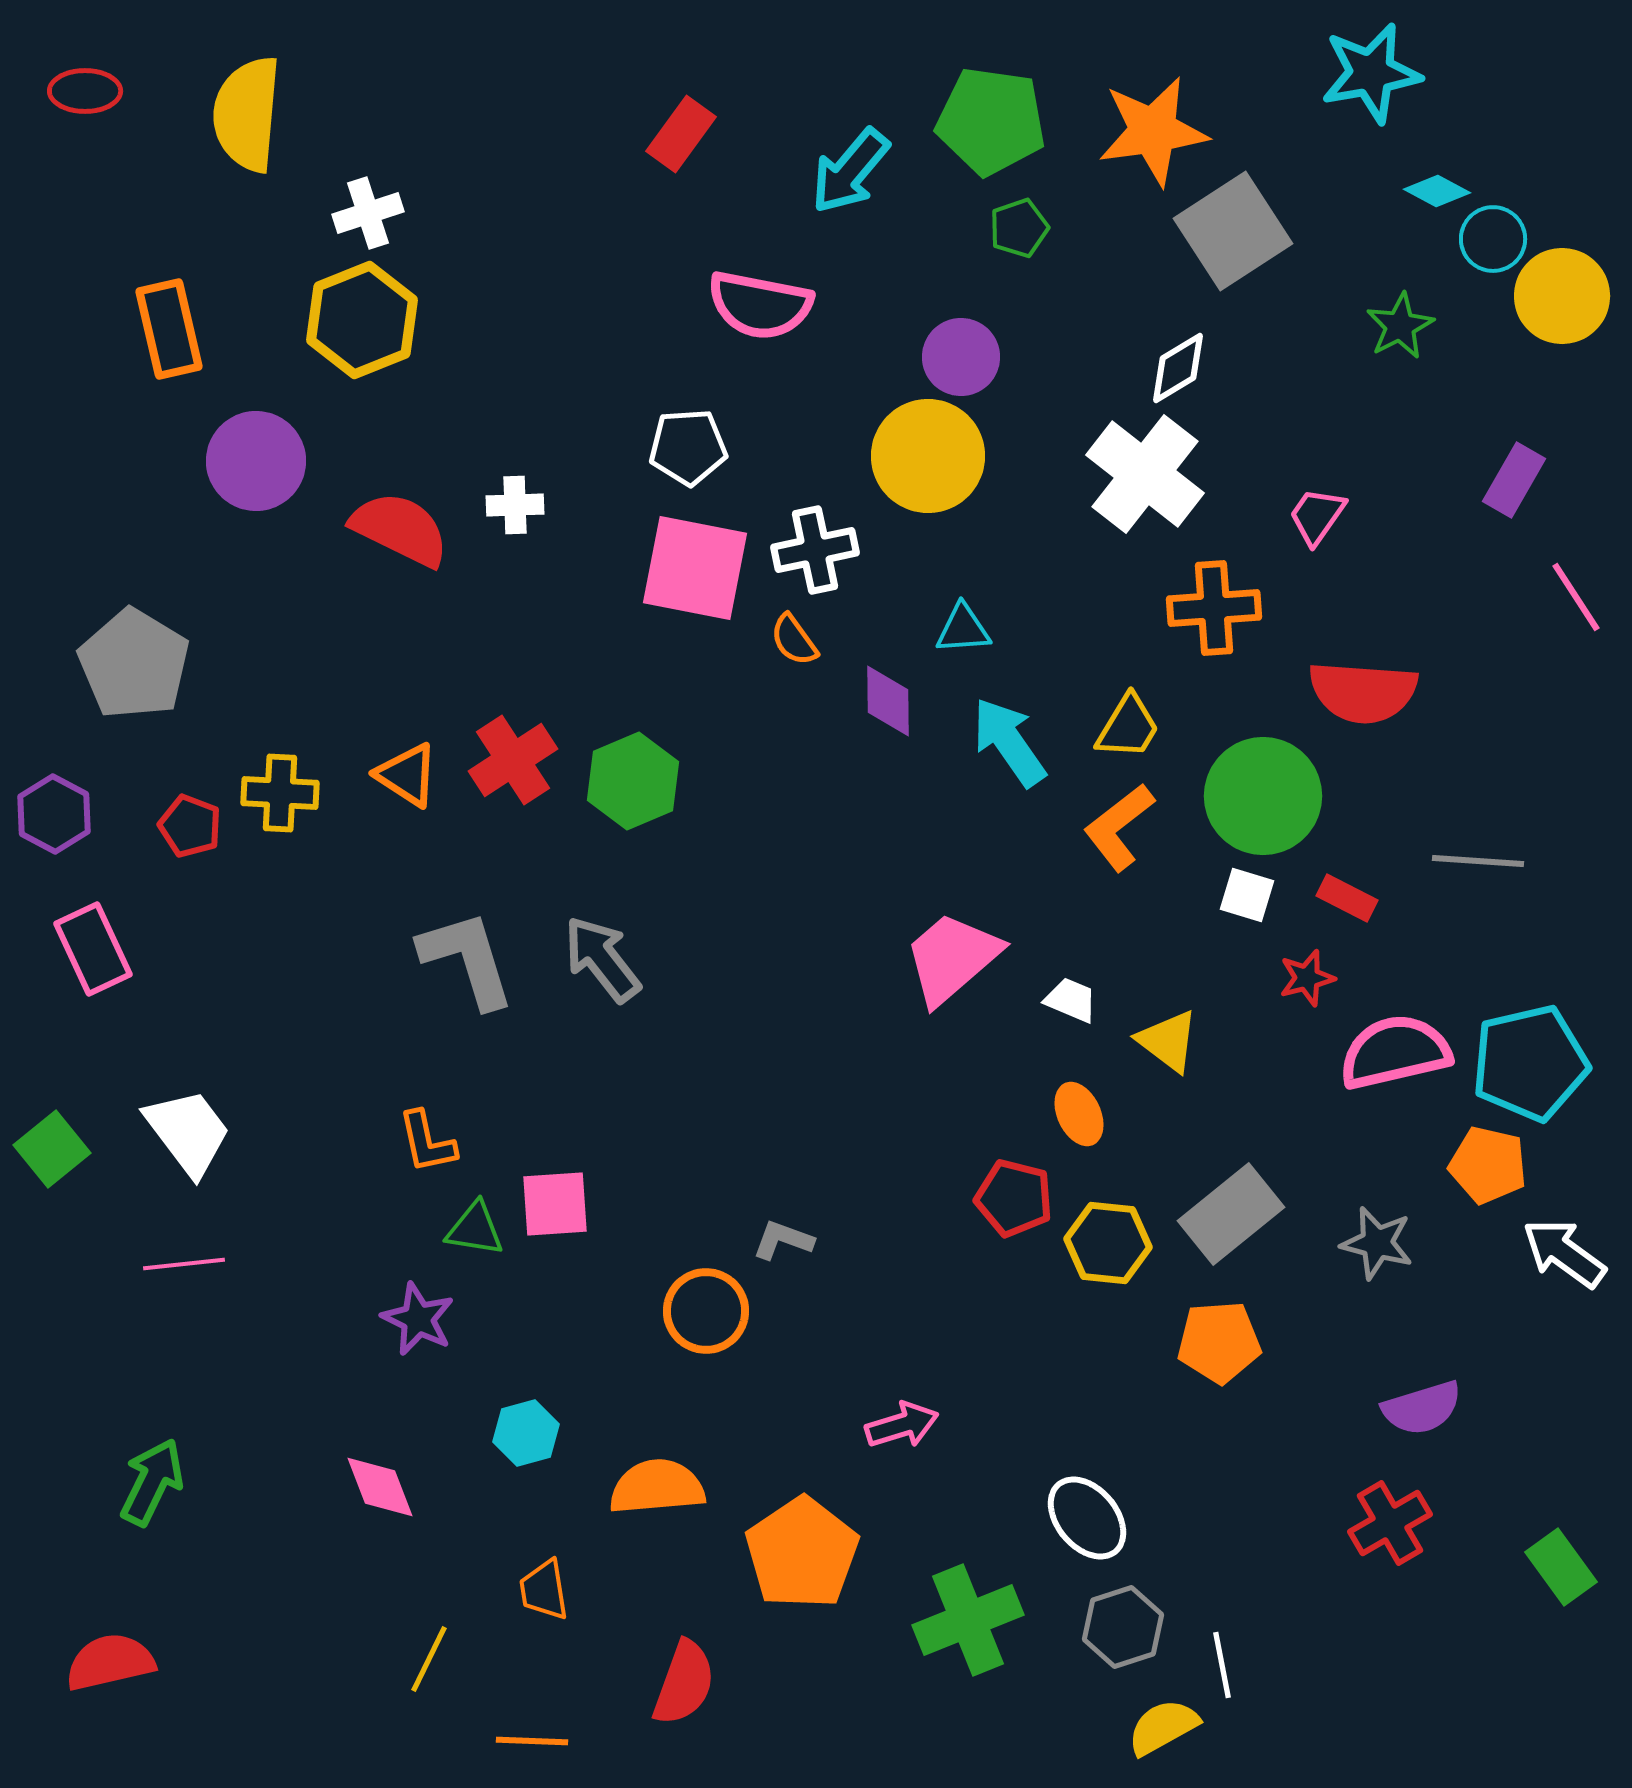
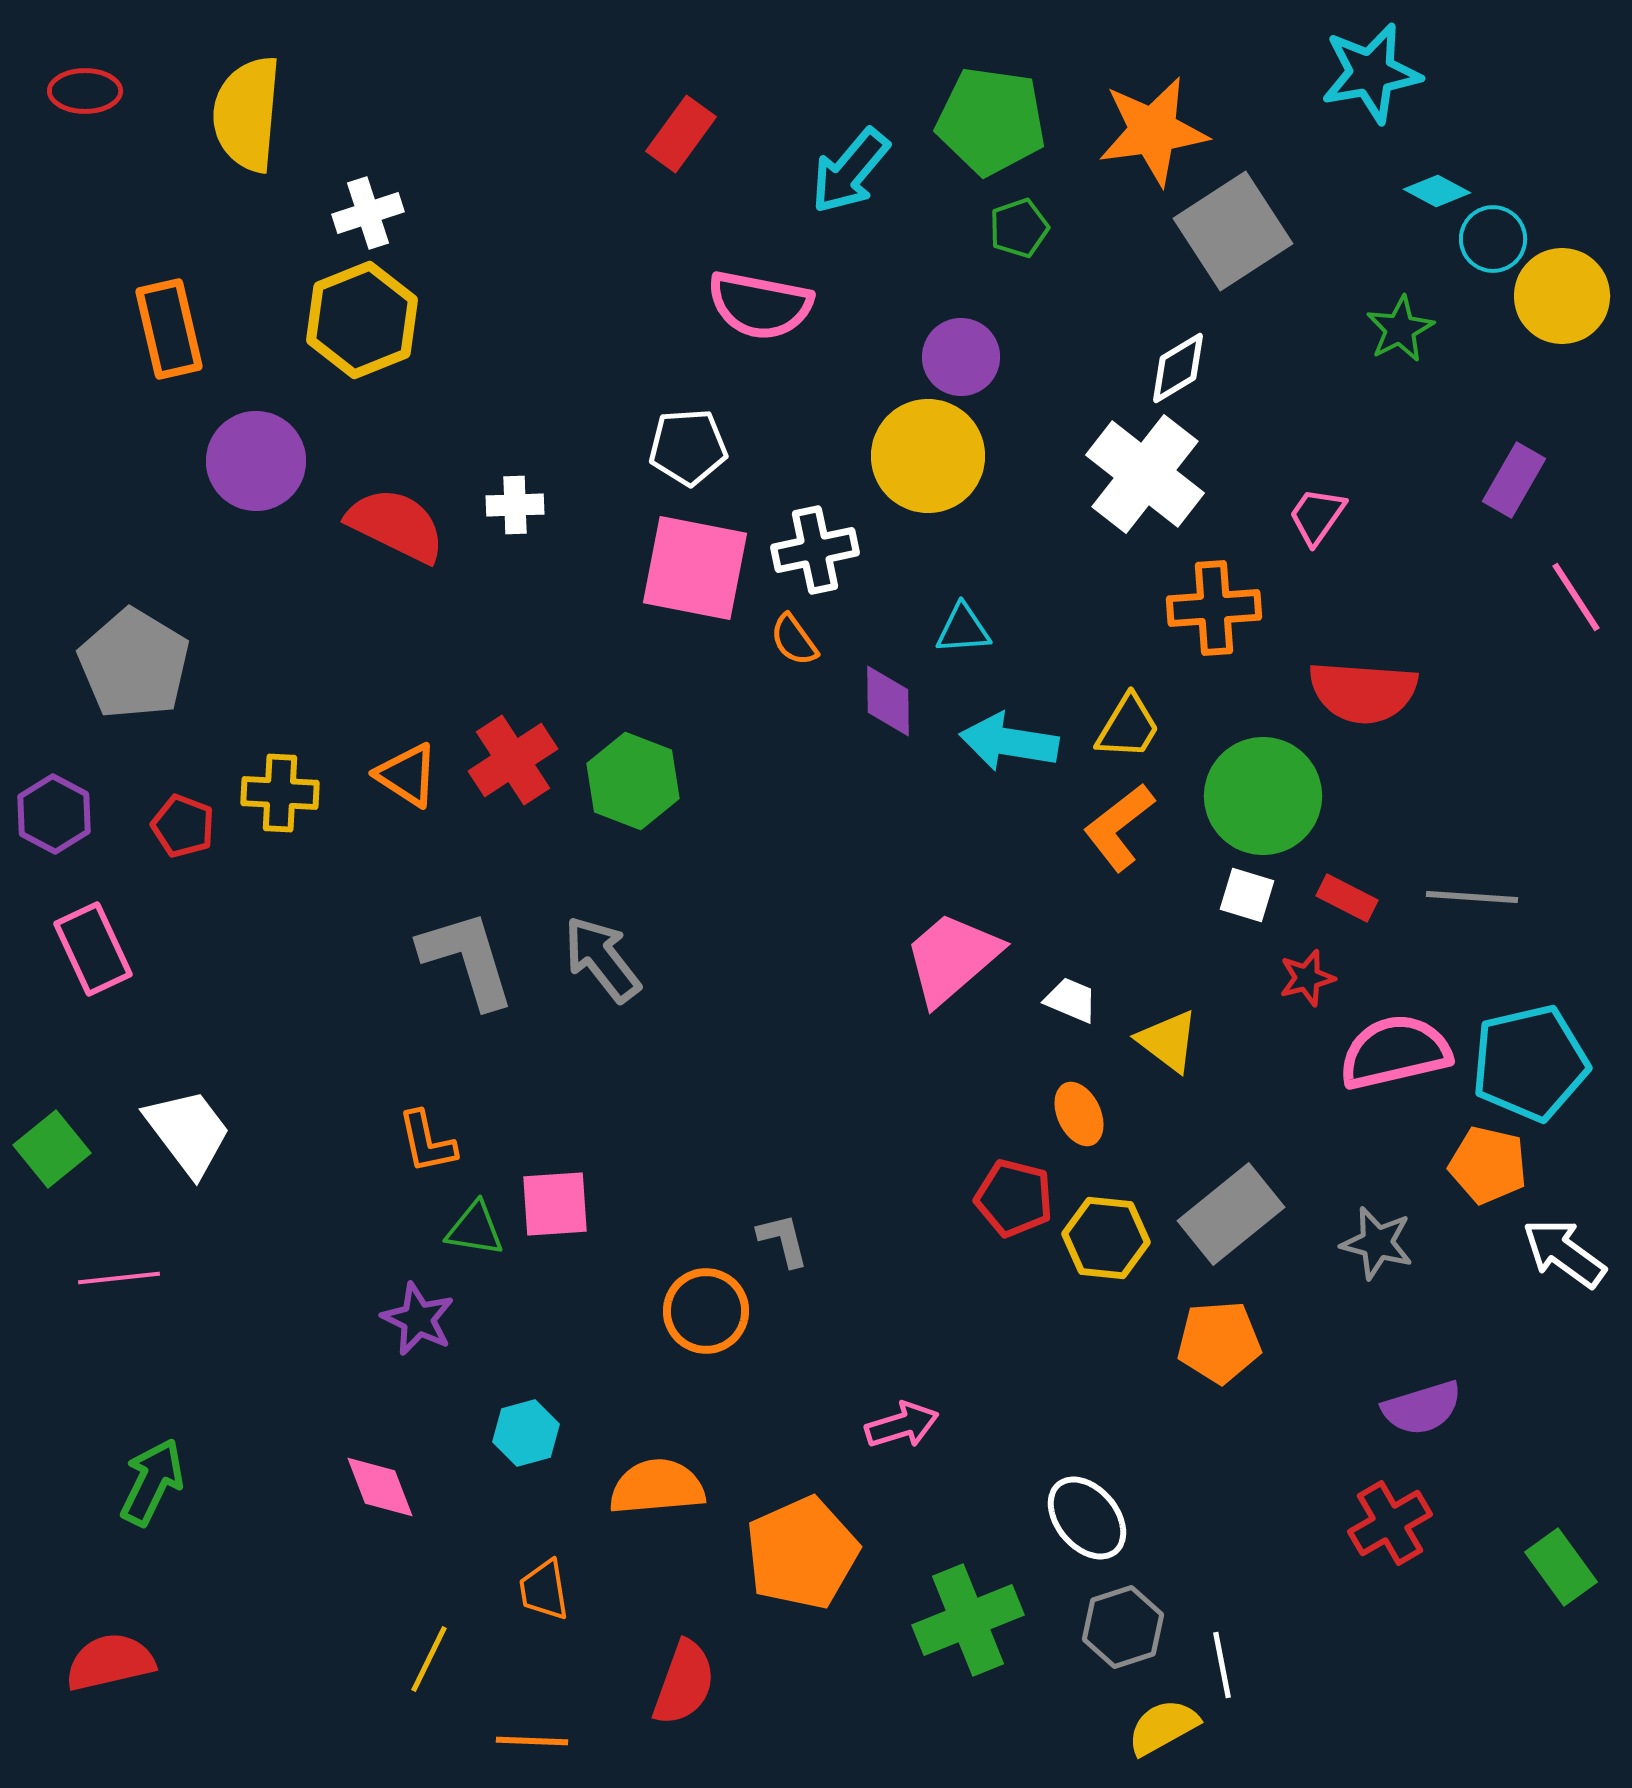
green star at (1400, 326): moved 3 px down
red semicircle at (400, 529): moved 4 px left, 4 px up
cyan arrow at (1009, 742): rotated 46 degrees counterclockwise
green hexagon at (633, 781): rotated 16 degrees counterclockwise
red pentagon at (190, 826): moved 7 px left
gray line at (1478, 861): moved 6 px left, 36 px down
gray L-shape at (783, 1240): rotated 56 degrees clockwise
yellow hexagon at (1108, 1243): moved 2 px left, 5 px up
pink line at (184, 1264): moved 65 px left, 14 px down
orange pentagon at (802, 1553): rotated 10 degrees clockwise
